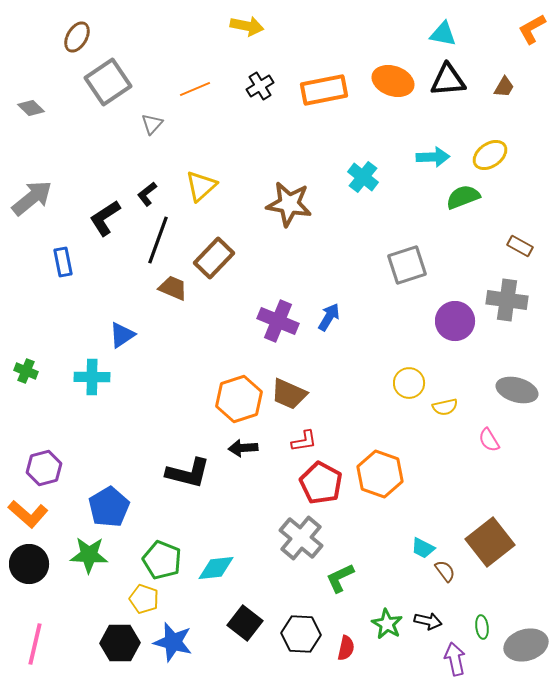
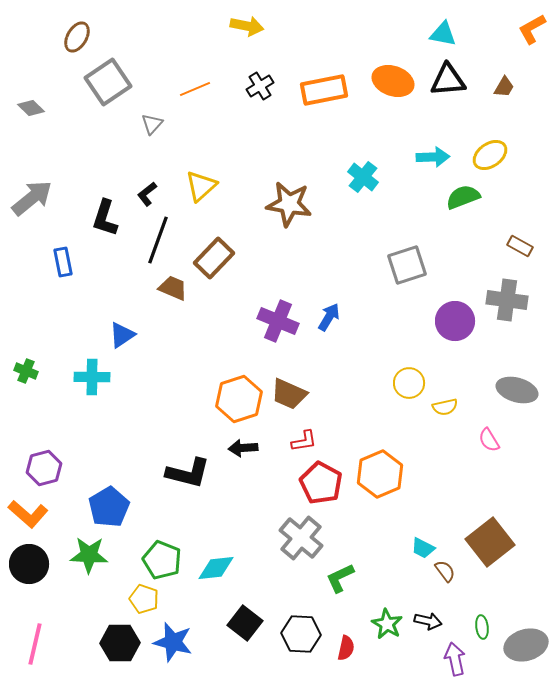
black L-shape at (105, 218): rotated 39 degrees counterclockwise
orange hexagon at (380, 474): rotated 18 degrees clockwise
